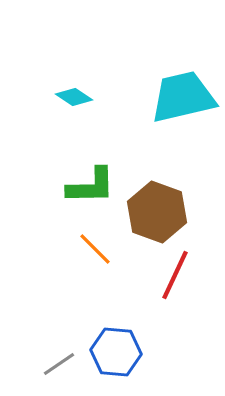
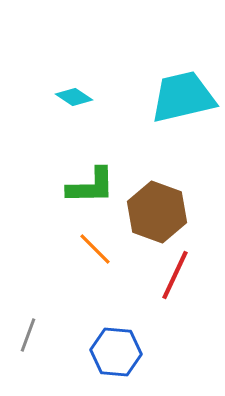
gray line: moved 31 px left, 29 px up; rotated 36 degrees counterclockwise
